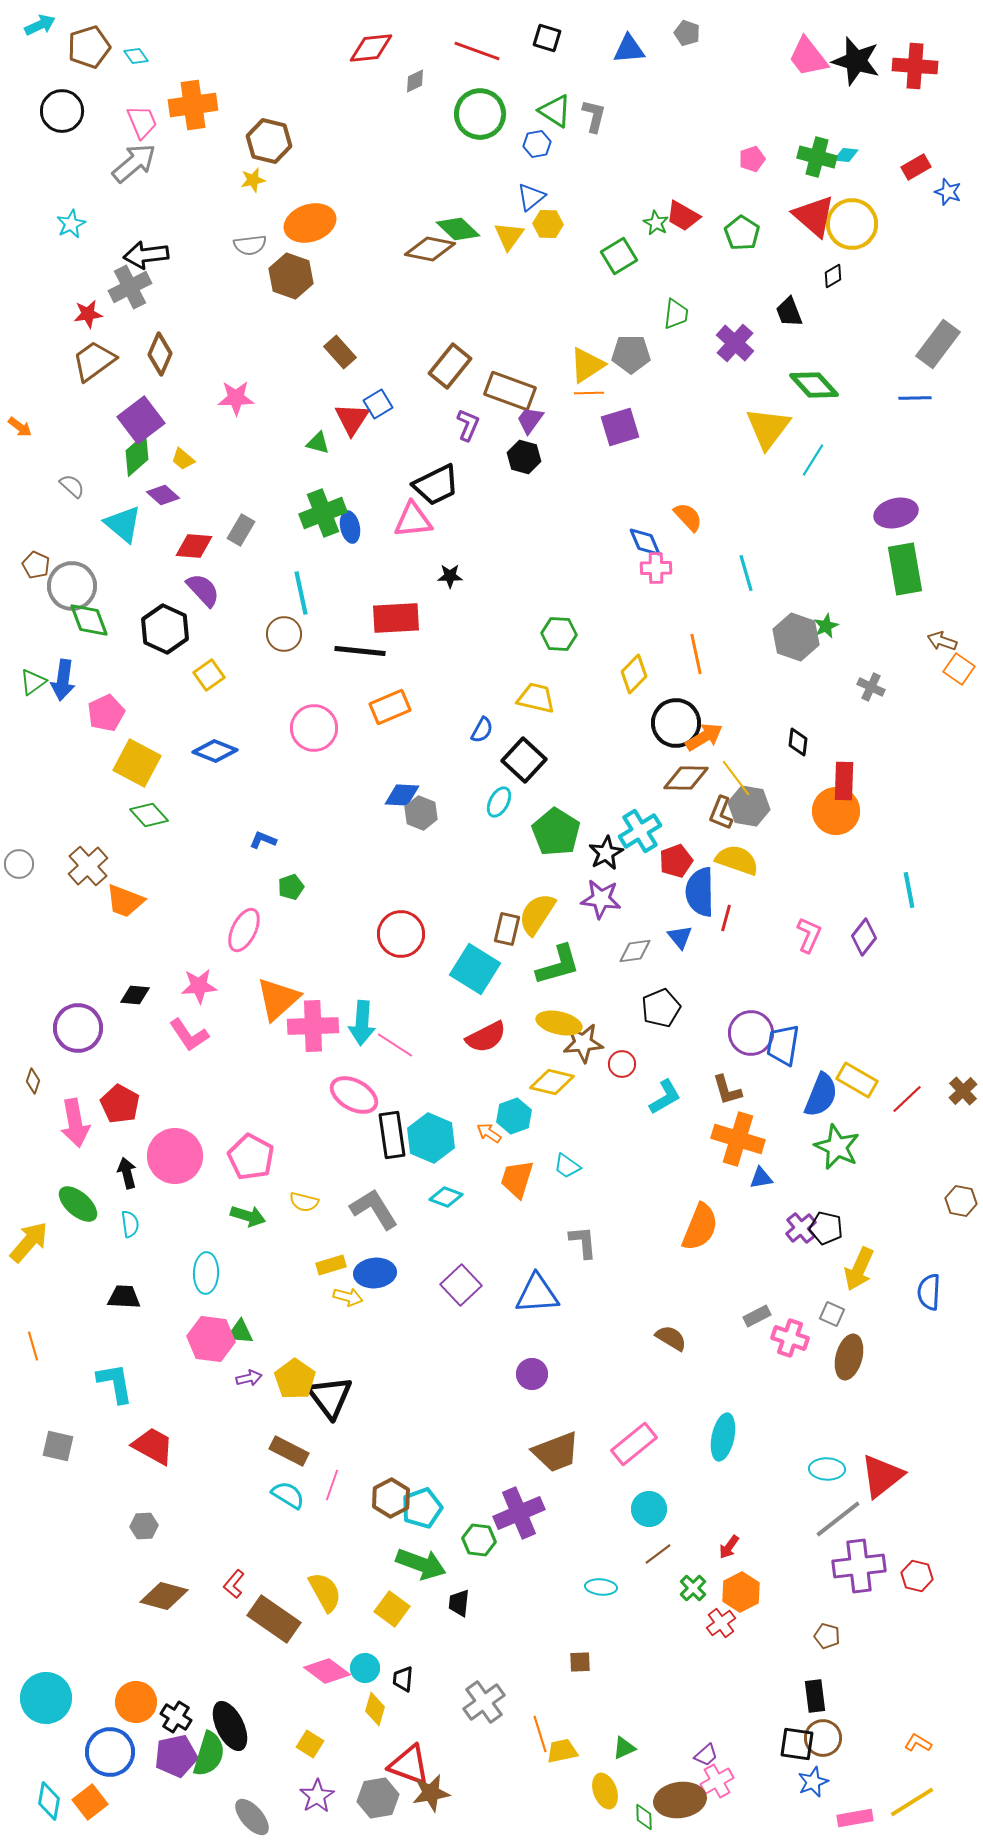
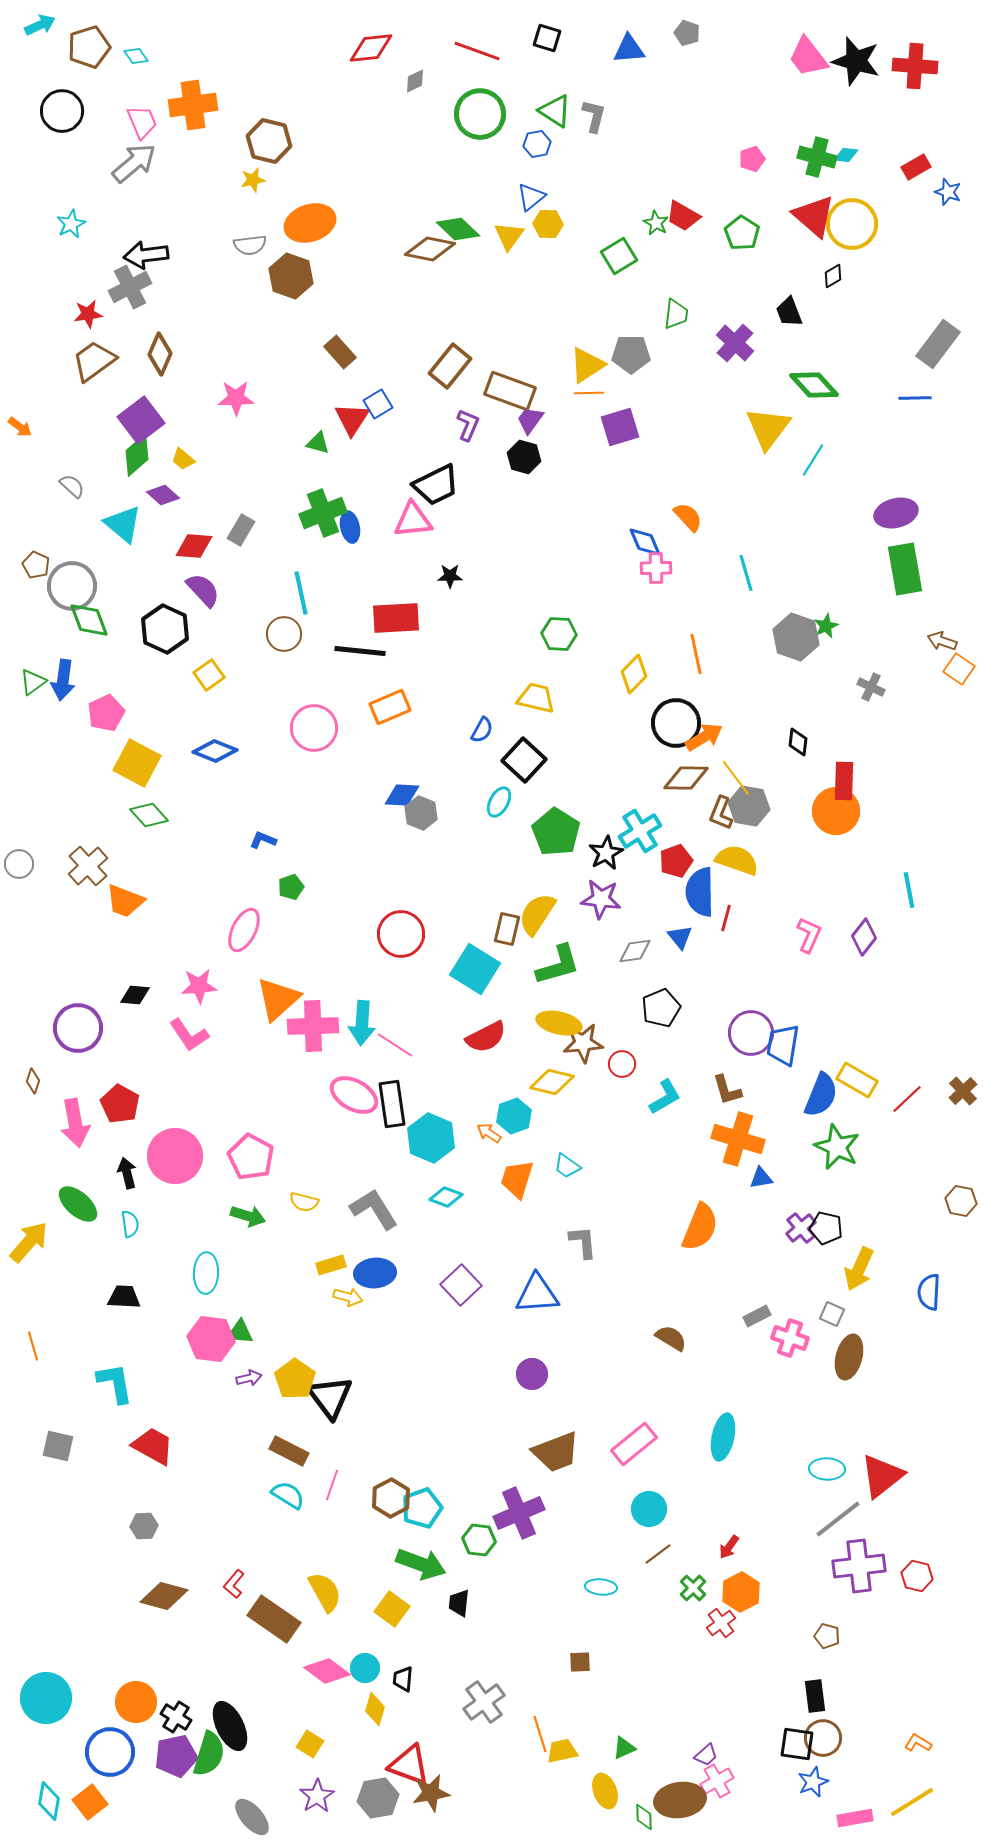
black rectangle at (392, 1135): moved 31 px up
